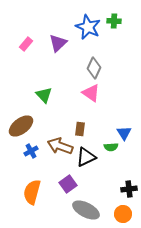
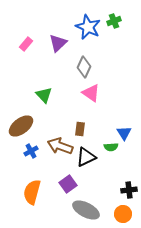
green cross: rotated 24 degrees counterclockwise
gray diamond: moved 10 px left, 1 px up
black cross: moved 1 px down
